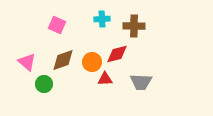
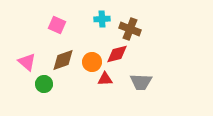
brown cross: moved 4 px left, 3 px down; rotated 20 degrees clockwise
